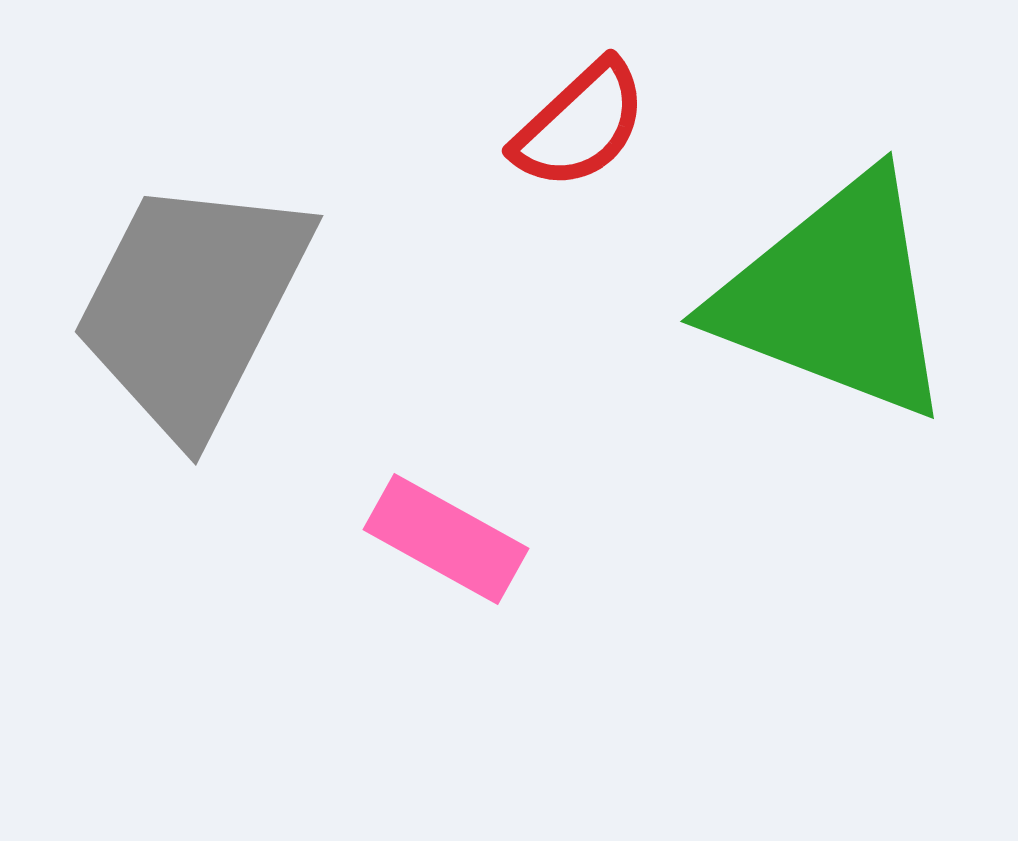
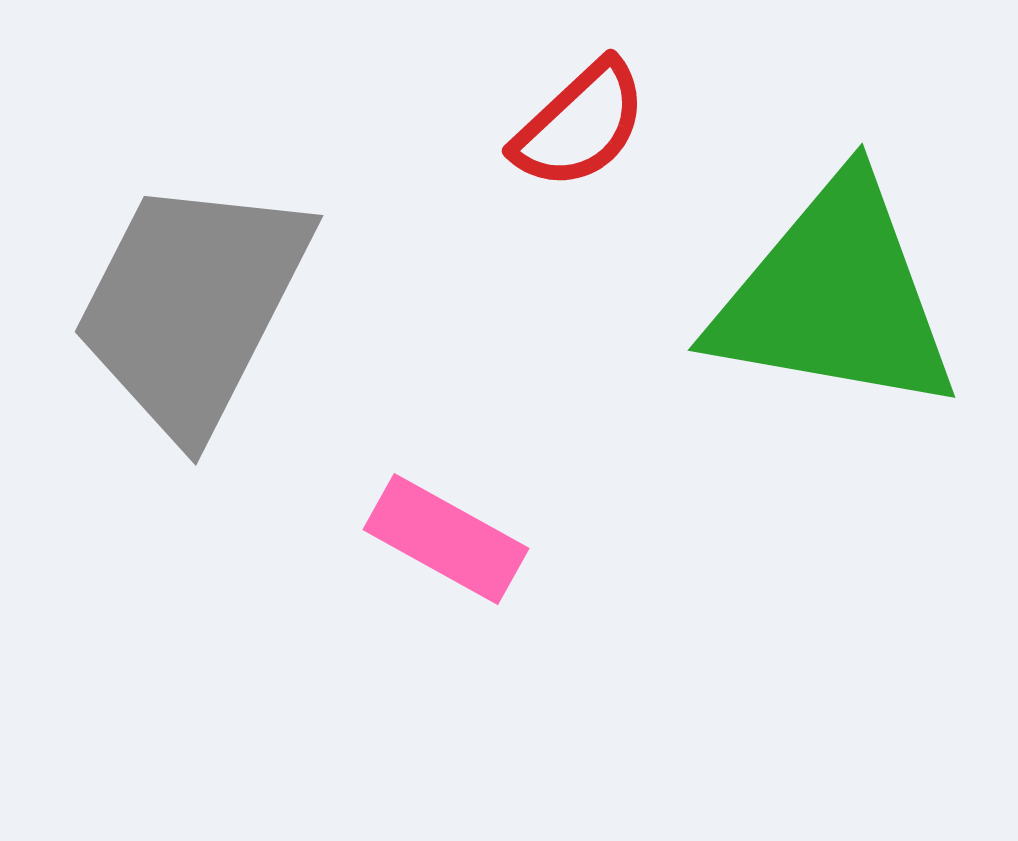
green triangle: rotated 11 degrees counterclockwise
